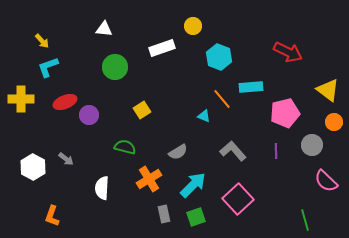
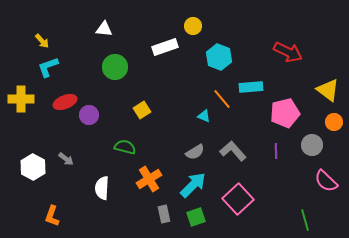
white rectangle: moved 3 px right, 1 px up
gray semicircle: moved 17 px right
